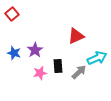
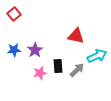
red square: moved 2 px right
red triangle: rotated 36 degrees clockwise
blue star: moved 3 px up; rotated 24 degrees counterclockwise
cyan arrow: moved 2 px up
gray arrow: moved 2 px left, 2 px up
